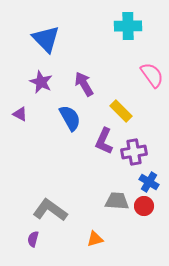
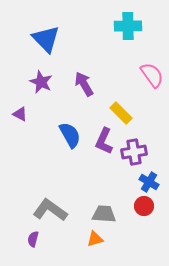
yellow rectangle: moved 2 px down
blue semicircle: moved 17 px down
gray trapezoid: moved 13 px left, 13 px down
